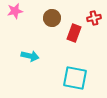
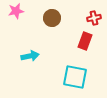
pink star: moved 1 px right
red rectangle: moved 11 px right, 8 px down
cyan arrow: rotated 24 degrees counterclockwise
cyan square: moved 1 px up
